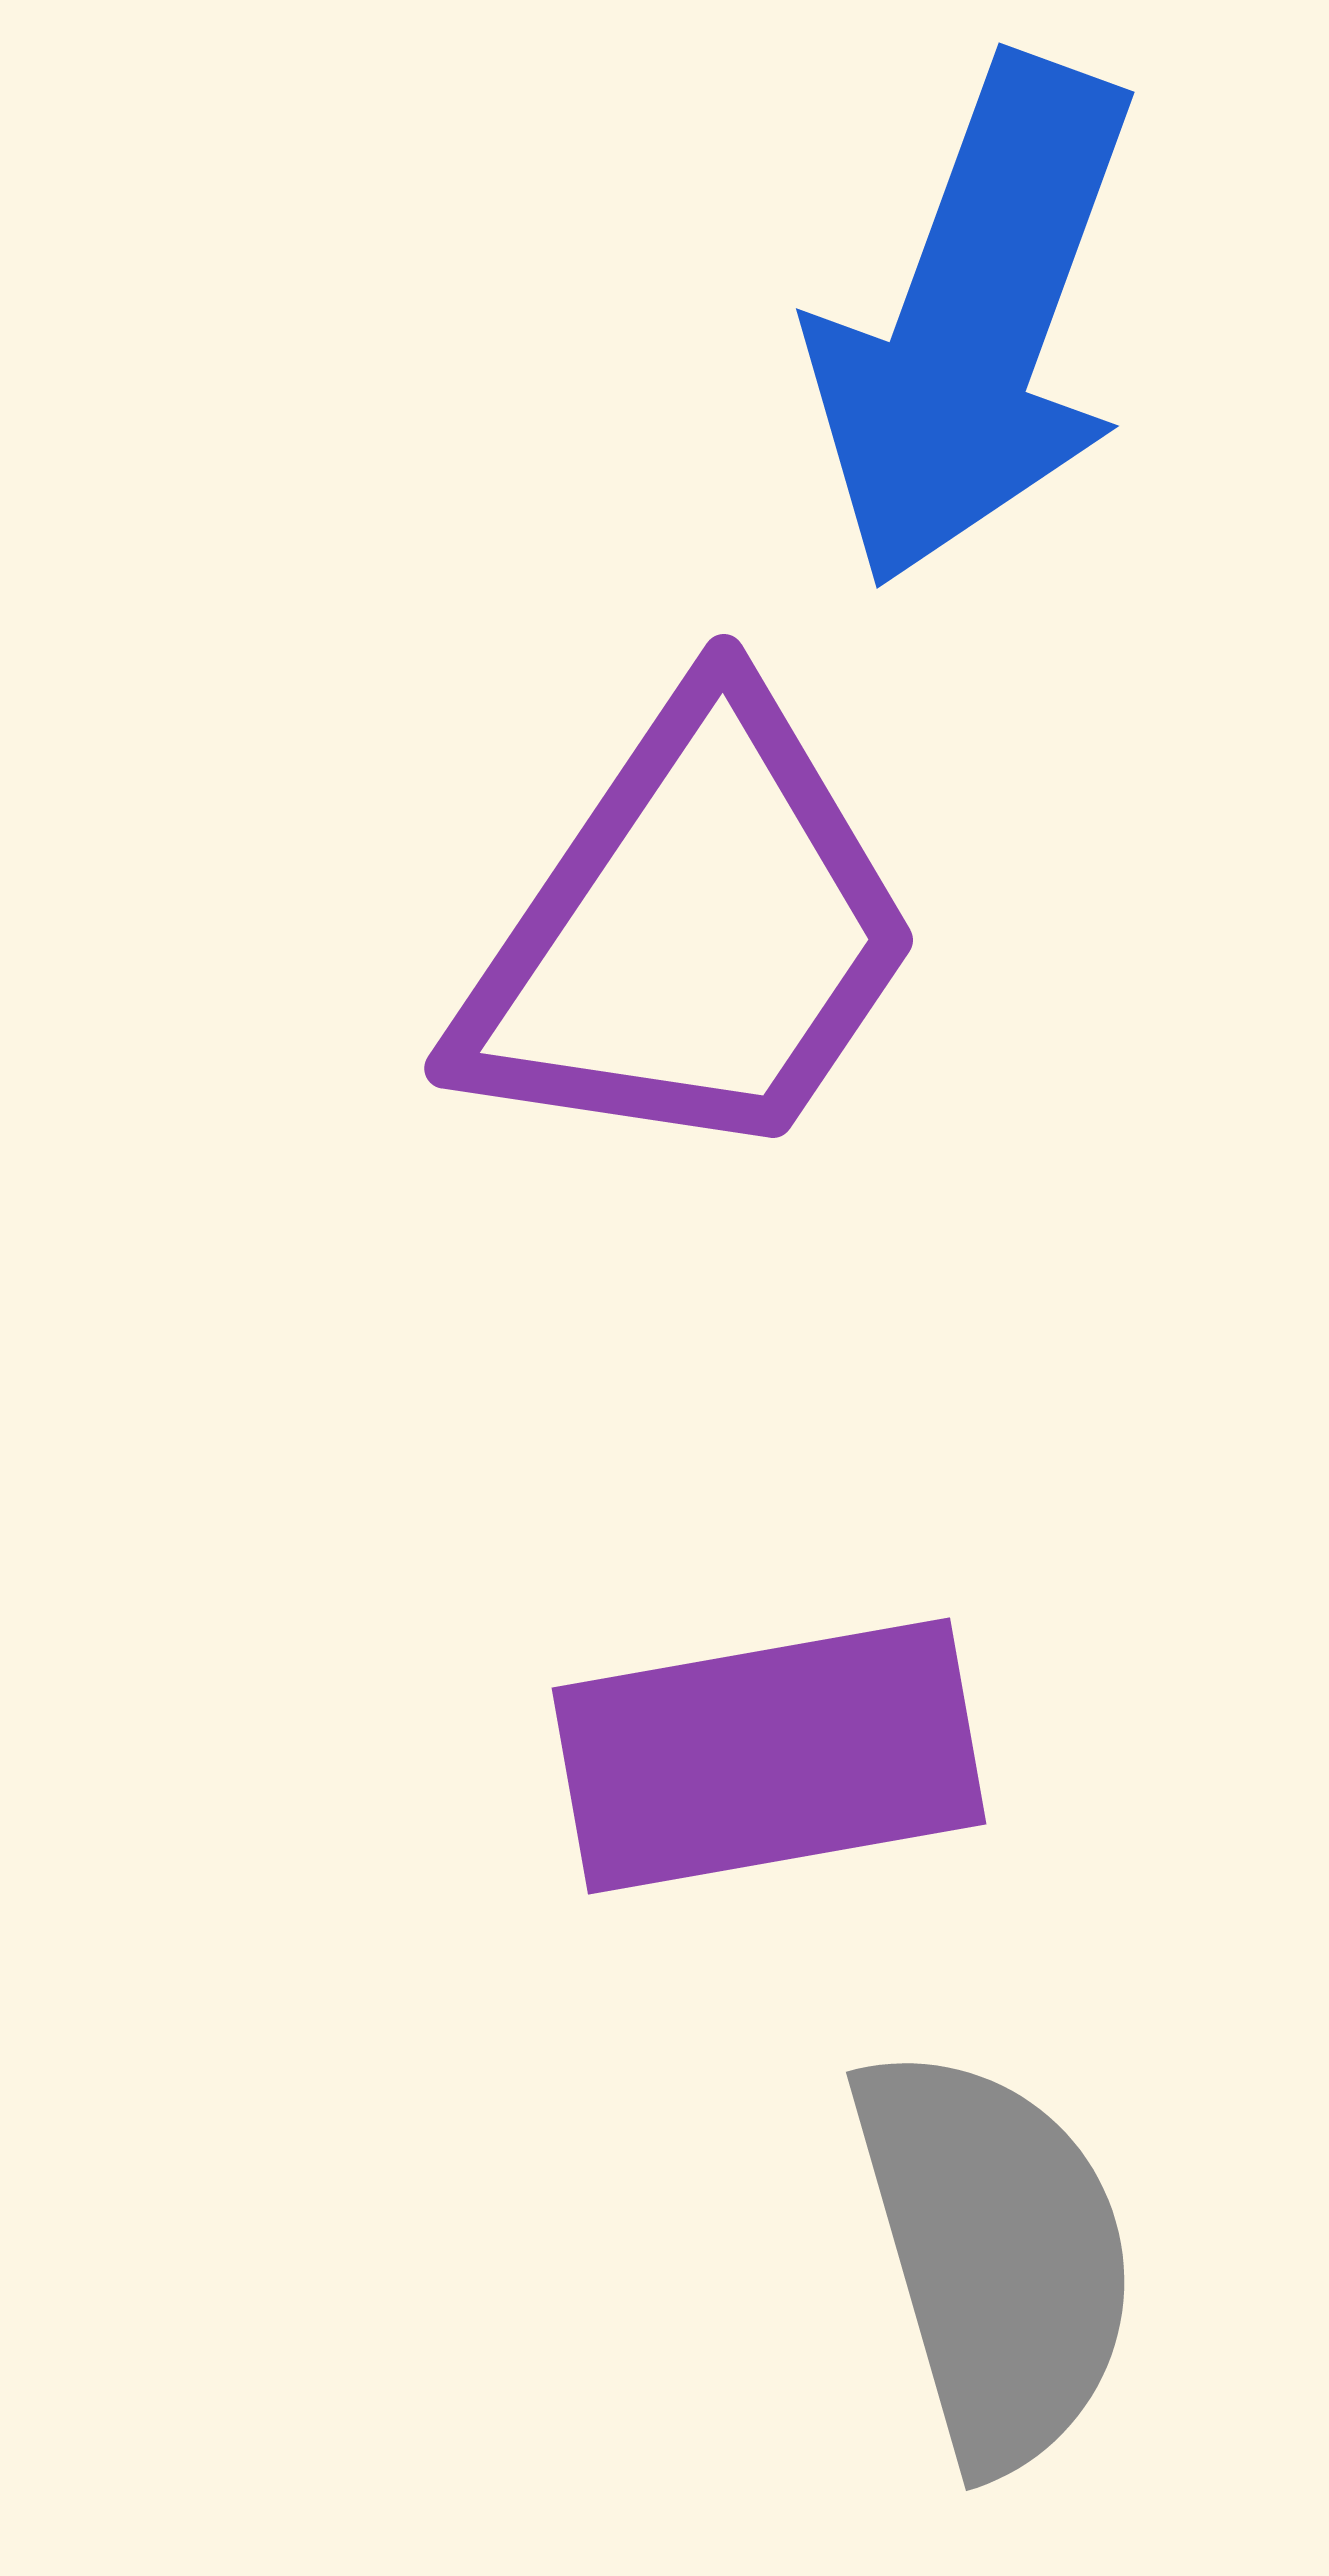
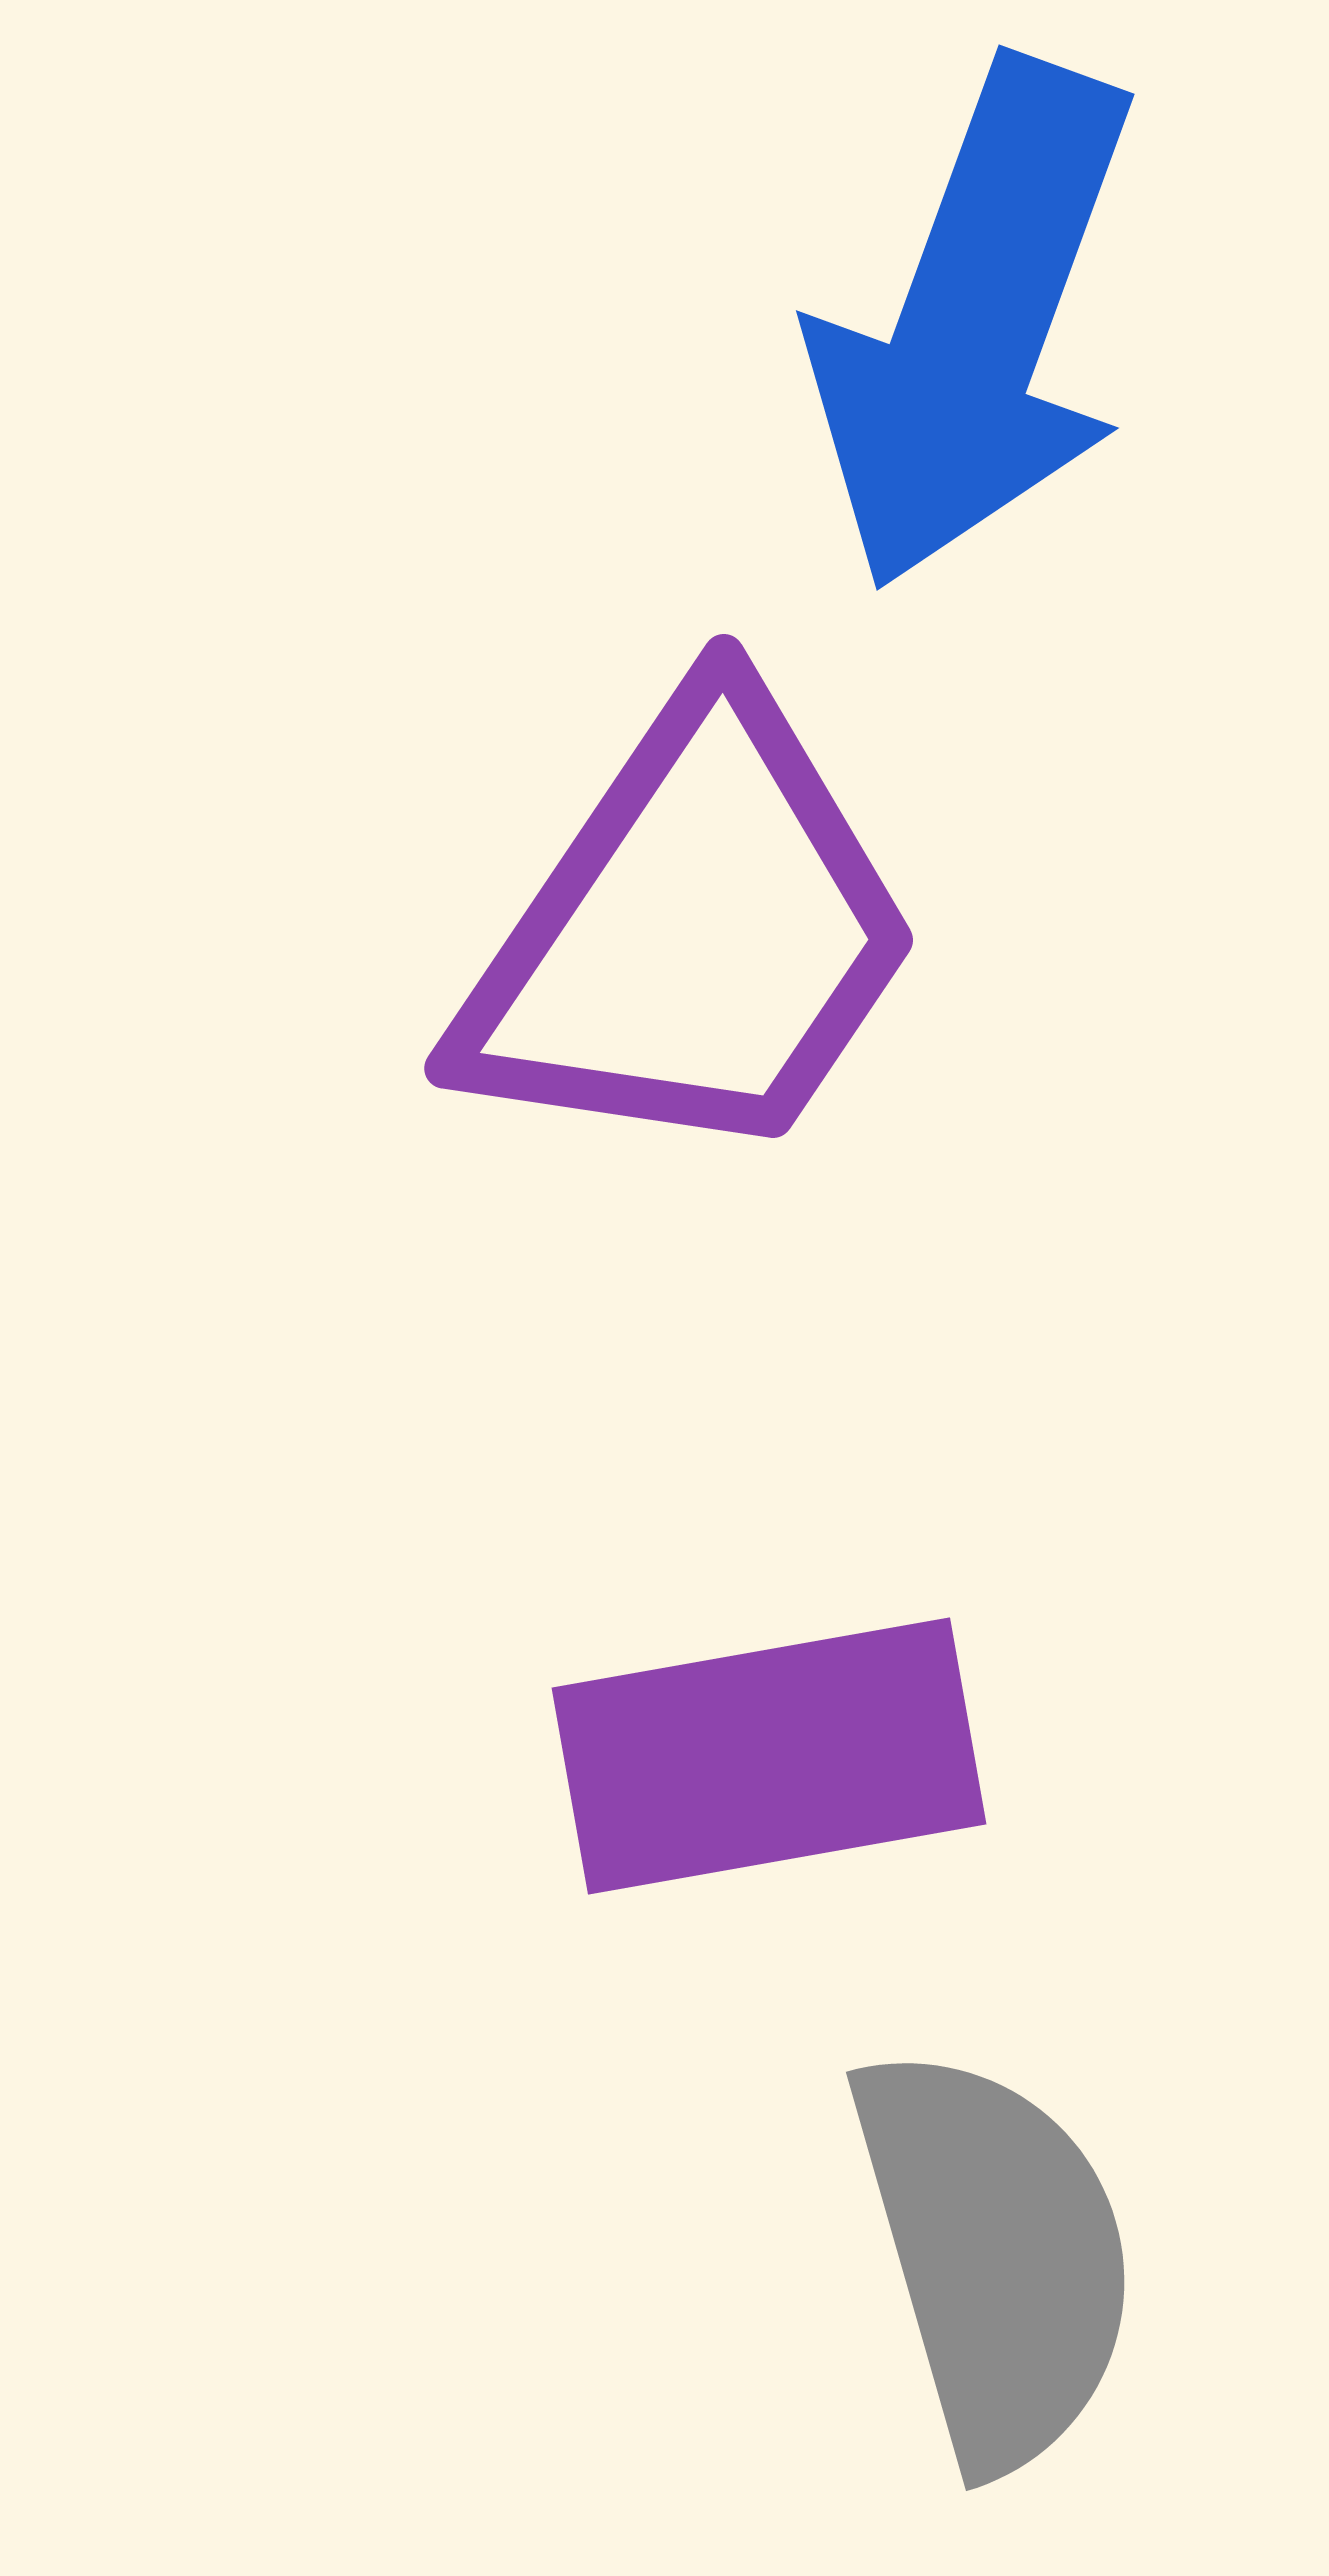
blue arrow: moved 2 px down
